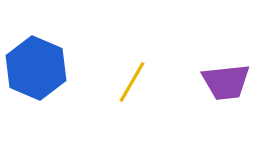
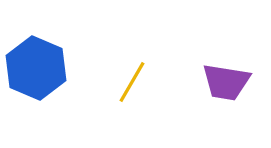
purple trapezoid: rotated 15 degrees clockwise
